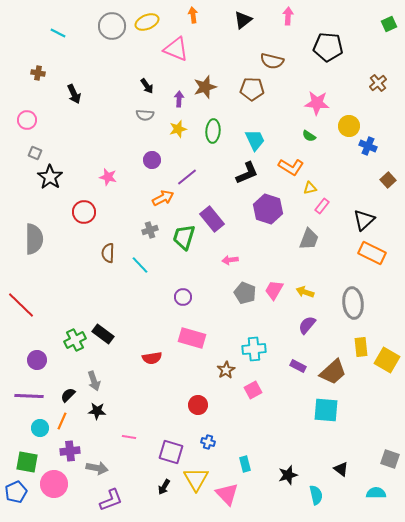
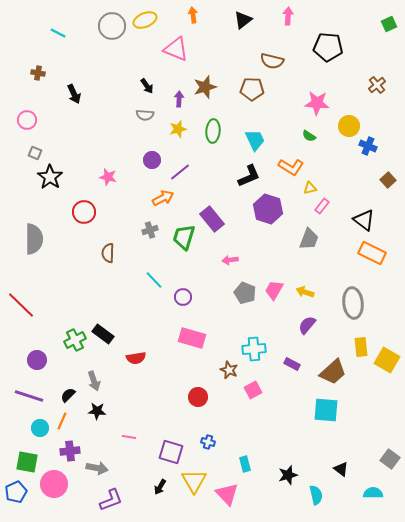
yellow ellipse at (147, 22): moved 2 px left, 2 px up
brown cross at (378, 83): moved 1 px left, 2 px down
black L-shape at (247, 173): moved 2 px right, 3 px down
purple line at (187, 177): moved 7 px left, 5 px up
black triangle at (364, 220): rotated 40 degrees counterclockwise
cyan line at (140, 265): moved 14 px right, 15 px down
red semicircle at (152, 358): moved 16 px left
purple rectangle at (298, 366): moved 6 px left, 2 px up
brown star at (226, 370): moved 3 px right; rotated 18 degrees counterclockwise
purple line at (29, 396): rotated 16 degrees clockwise
red circle at (198, 405): moved 8 px up
gray square at (390, 459): rotated 18 degrees clockwise
yellow triangle at (196, 479): moved 2 px left, 2 px down
black arrow at (164, 487): moved 4 px left
cyan semicircle at (376, 493): moved 3 px left
